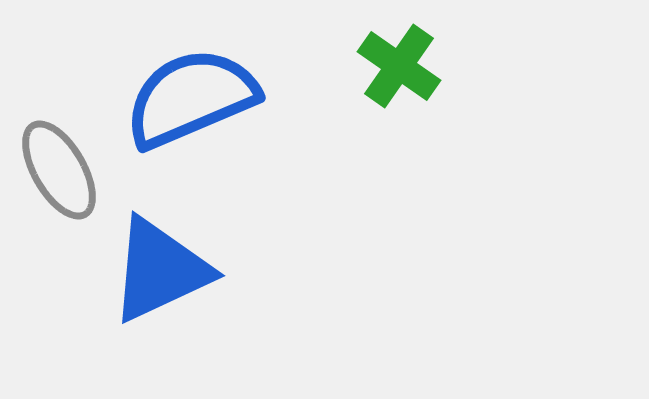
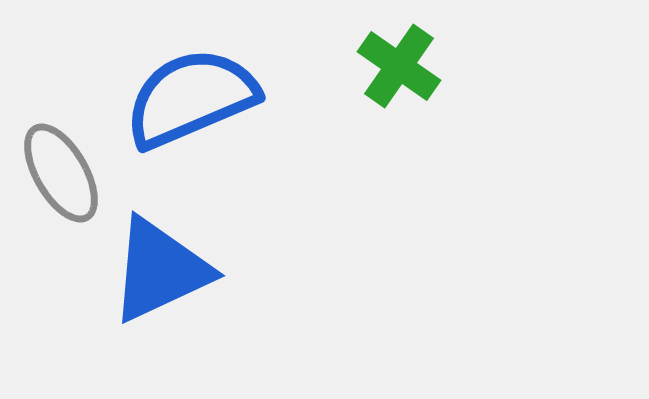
gray ellipse: moved 2 px right, 3 px down
